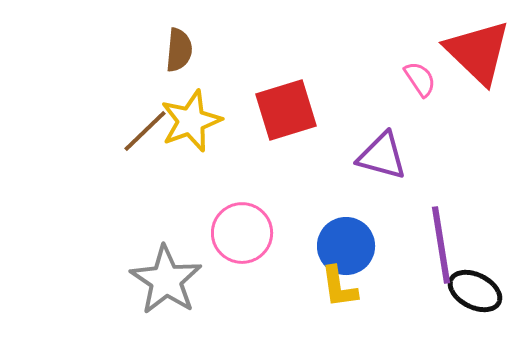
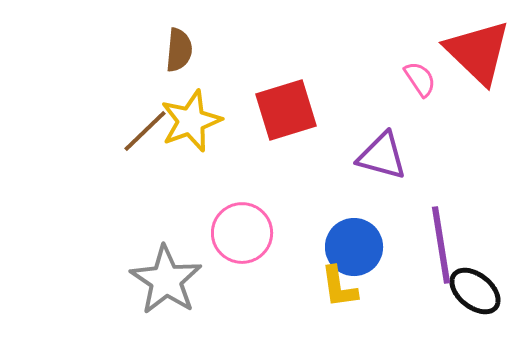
blue circle: moved 8 px right, 1 px down
black ellipse: rotated 12 degrees clockwise
